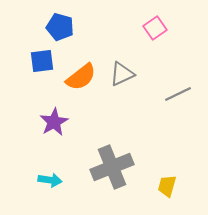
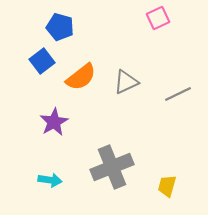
pink square: moved 3 px right, 10 px up; rotated 10 degrees clockwise
blue square: rotated 30 degrees counterclockwise
gray triangle: moved 4 px right, 8 px down
